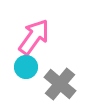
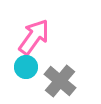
gray cross: moved 3 px up
